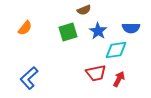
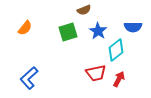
blue semicircle: moved 2 px right, 1 px up
cyan diamond: rotated 30 degrees counterclockwise
